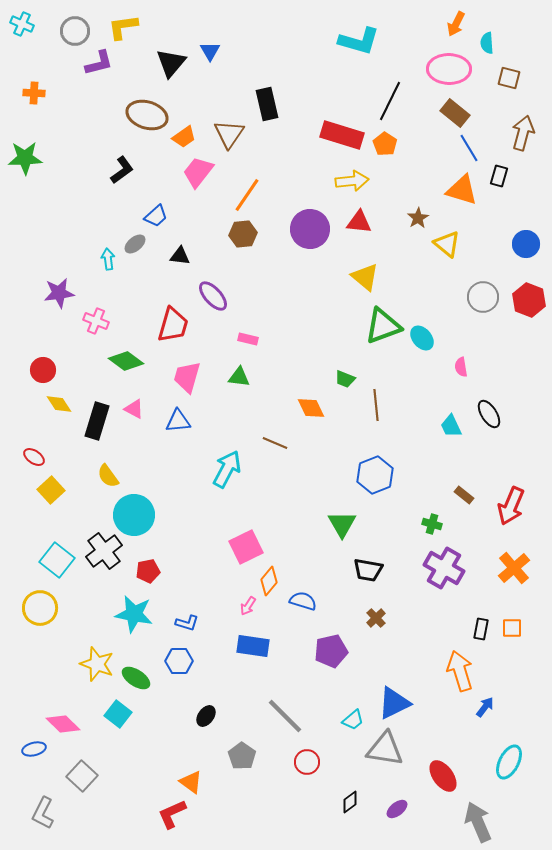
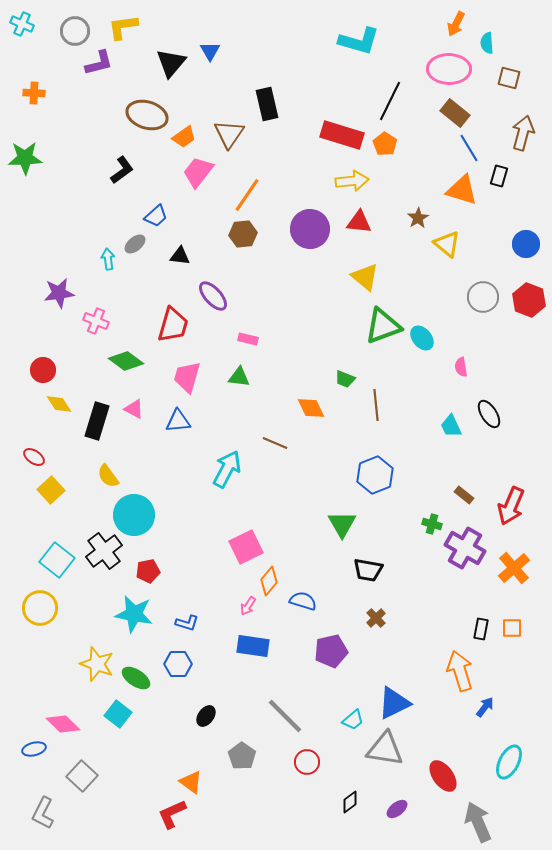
purple cross at (444, 568): moved 21 px right, 20 px up
blue hexagon at (179, 661): moved 1 px left, 3 px down
